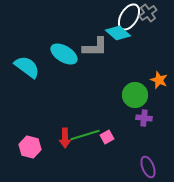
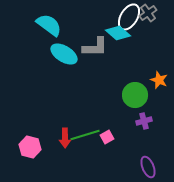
cyan semicircle: moved 22 px right, 42 px up
purple cross: moved 3 px down; rotated 21 degrees counterclockwise
